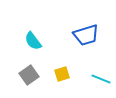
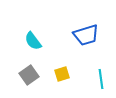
cyan line: rotated 60 degrees clockwise
